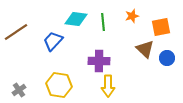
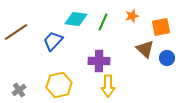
green line: rotated 30 degrees clockwise
yellow hexagon: rotated 20 degrees counterclockwise
